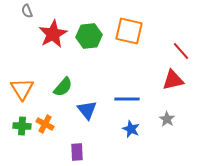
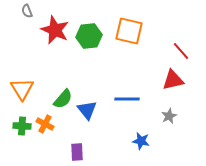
red star: moved 2 px right, 4 px up; rotated 20 degrees counterclockwise
green semicircle: moved 12 px down
gray star: moved 2 px right, 3 px up; rotated 14 degrees clockwise
blue star: moved 10 px right, 12 px down; rotated 12 degrees counterclockwise
